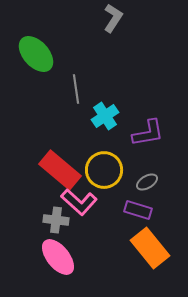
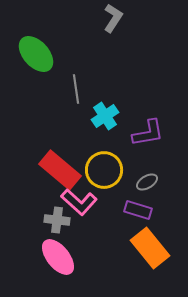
gray cross: moved 1 px right
